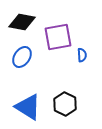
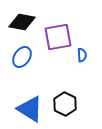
blue triangle: moved 2 px right, 2 px down
